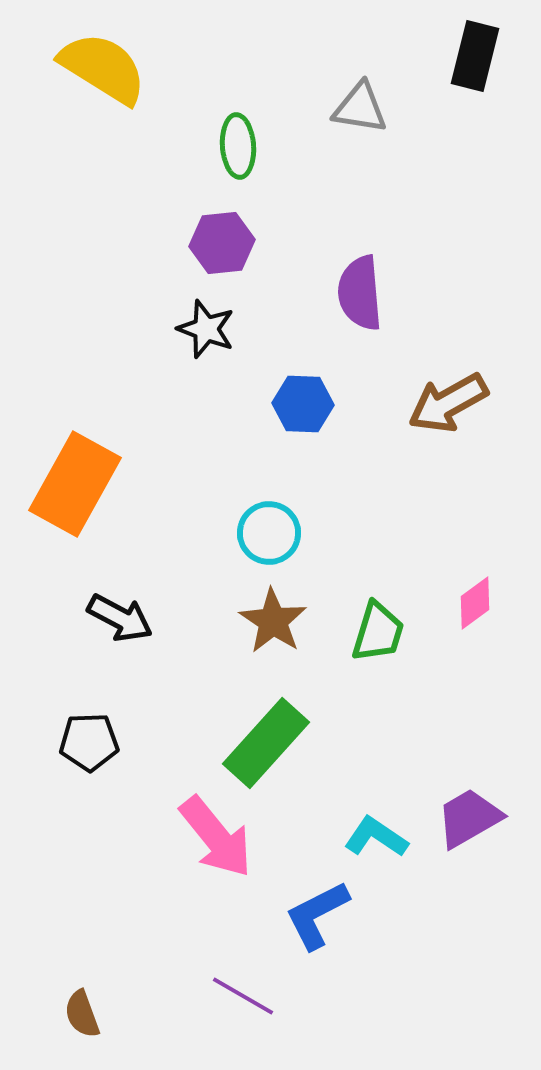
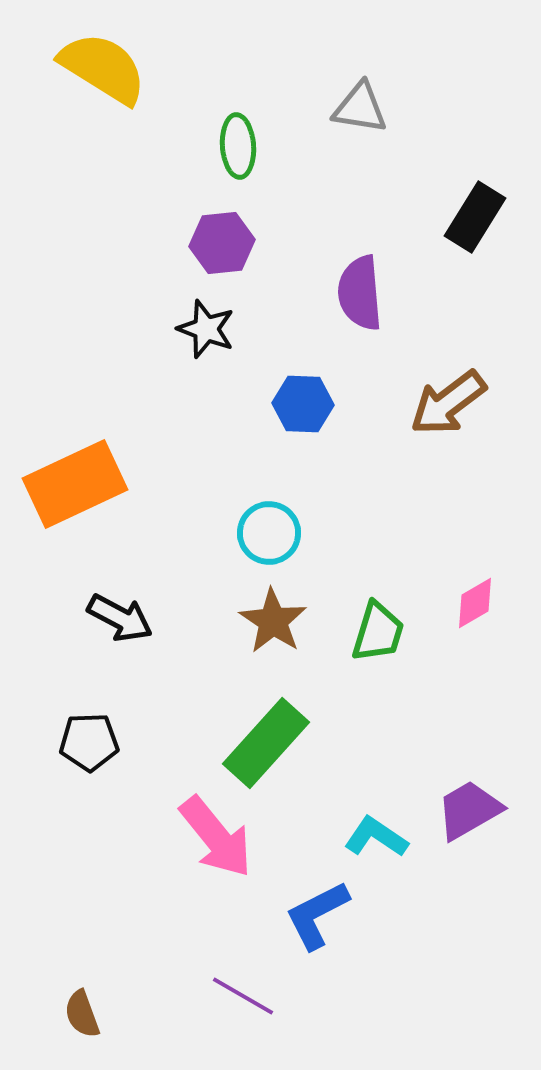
black rectangle: moved 161 px down; rotated 18 degrees clockwise
brown arrow: rotated 8 degrees counterclockwise
orange rectangle: rotated 36 degrees clockwise
pink diamond: rotated 6 degrees clockwise
purple trapezoid: moved 8 px up
